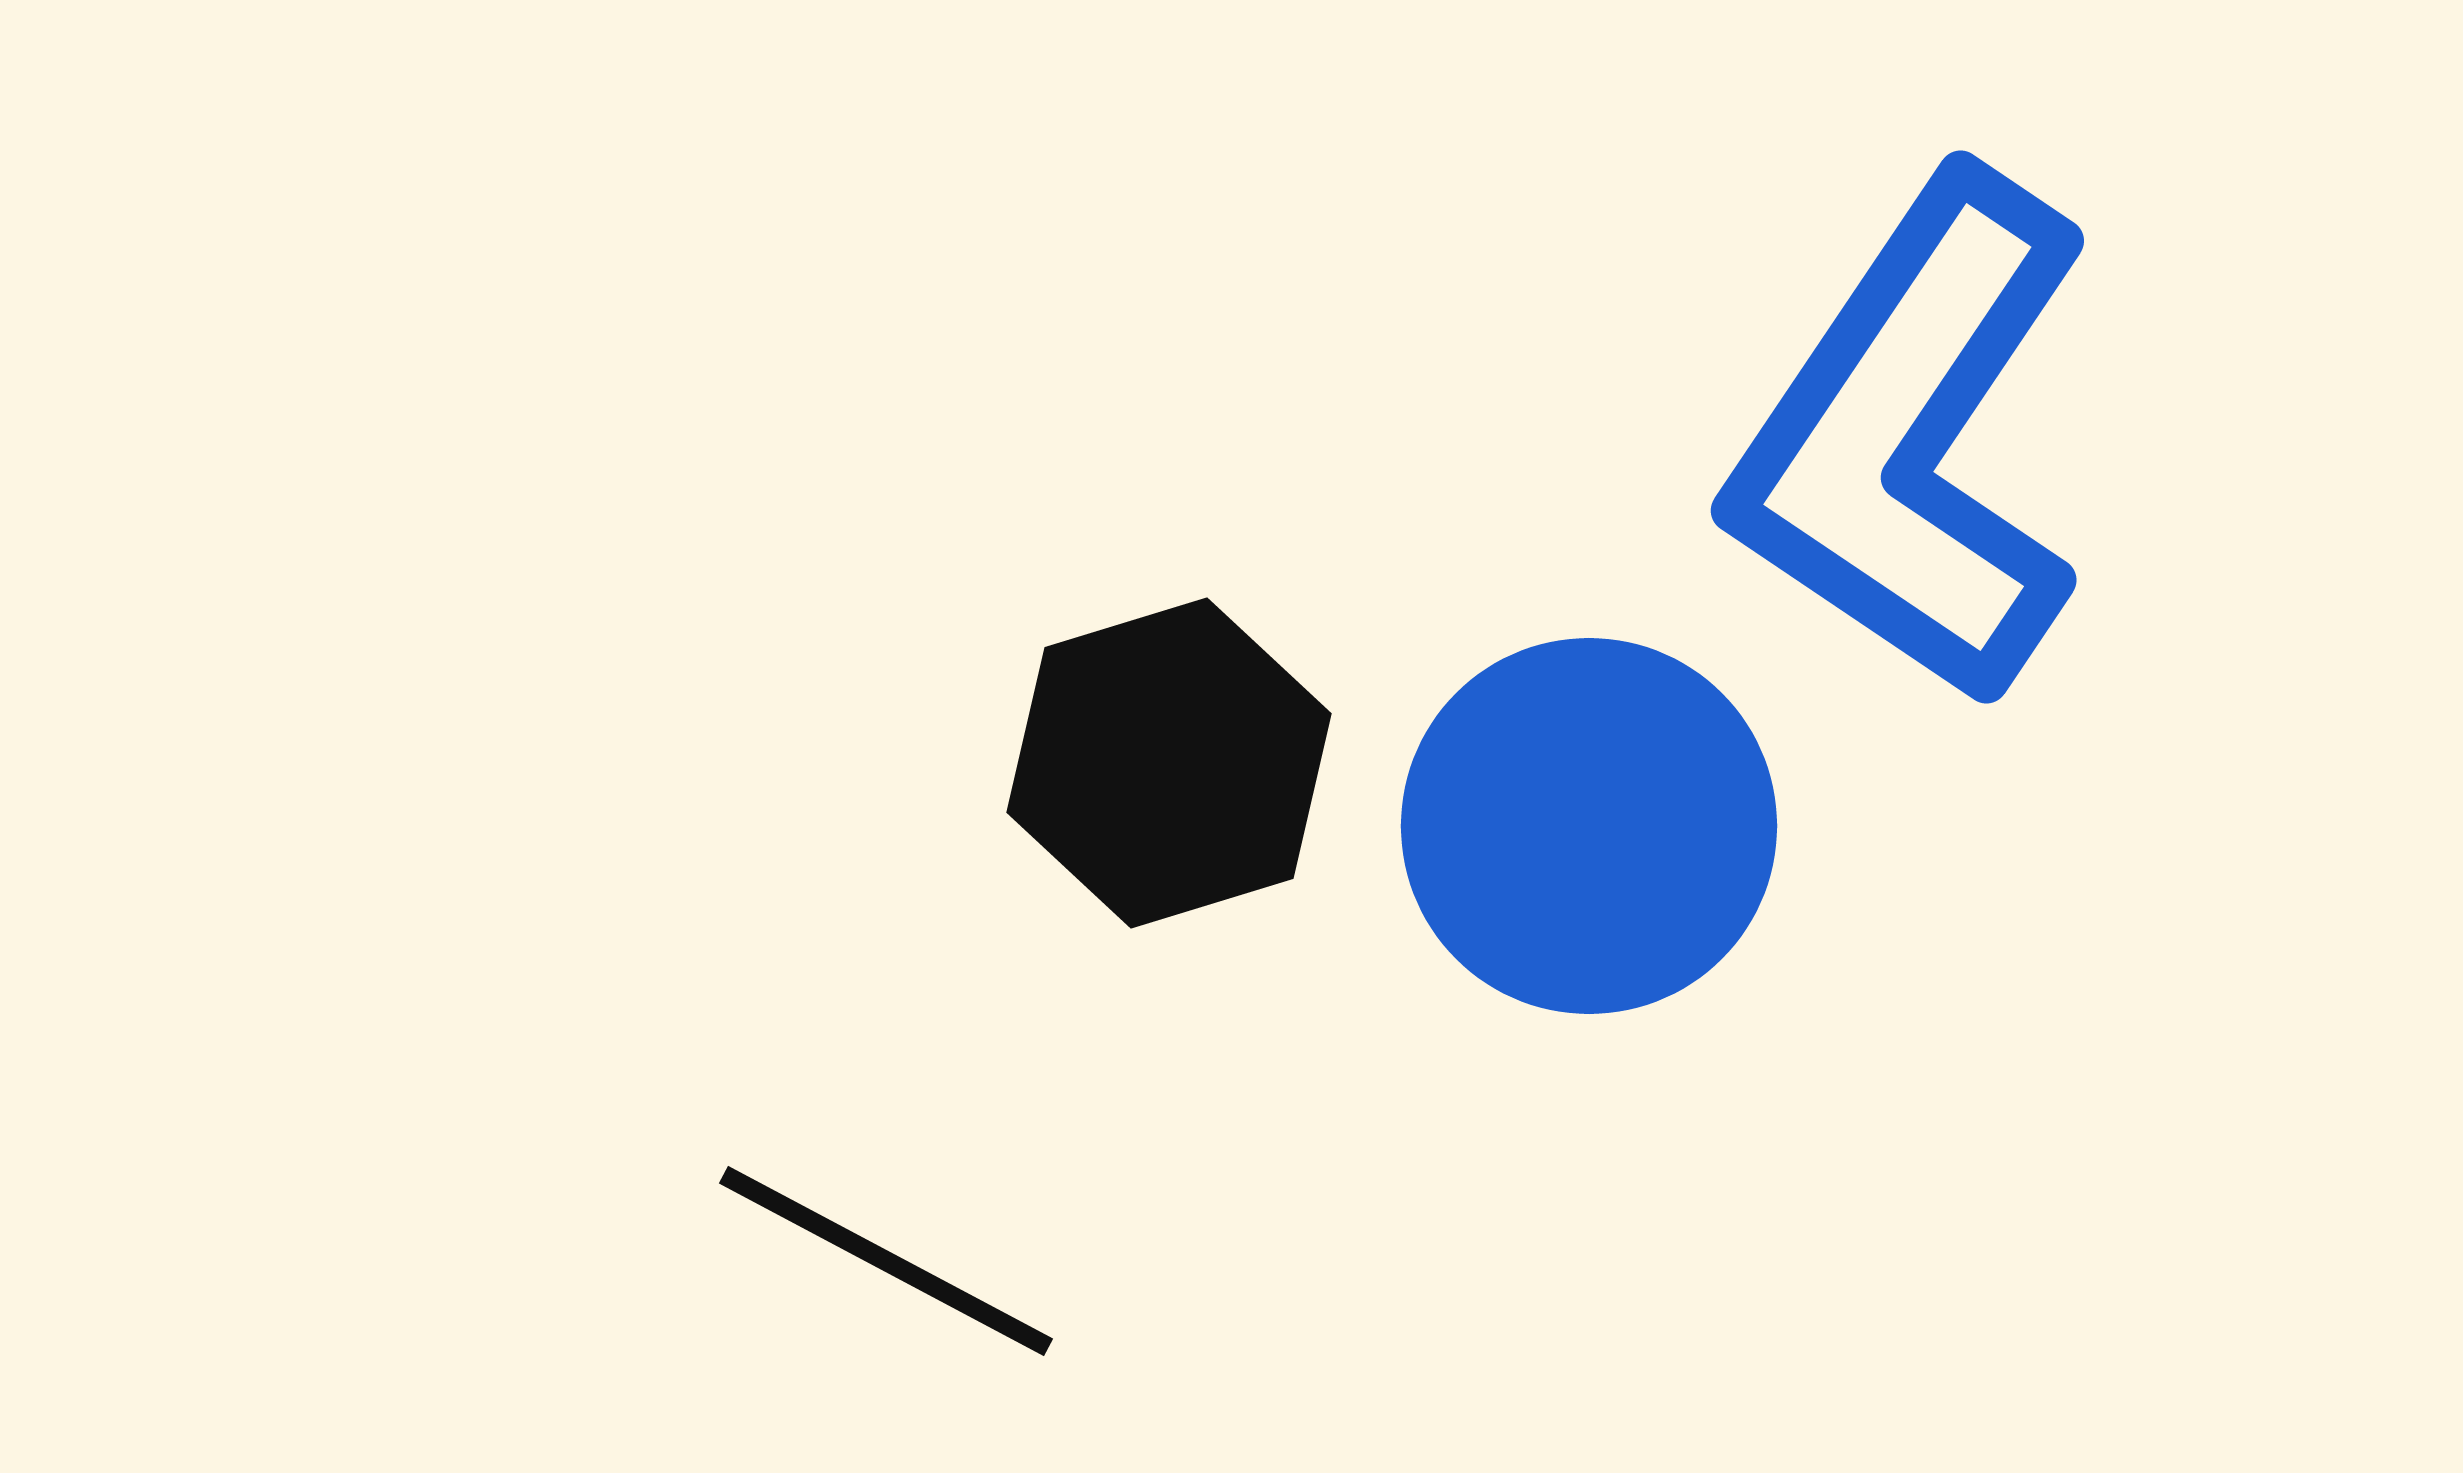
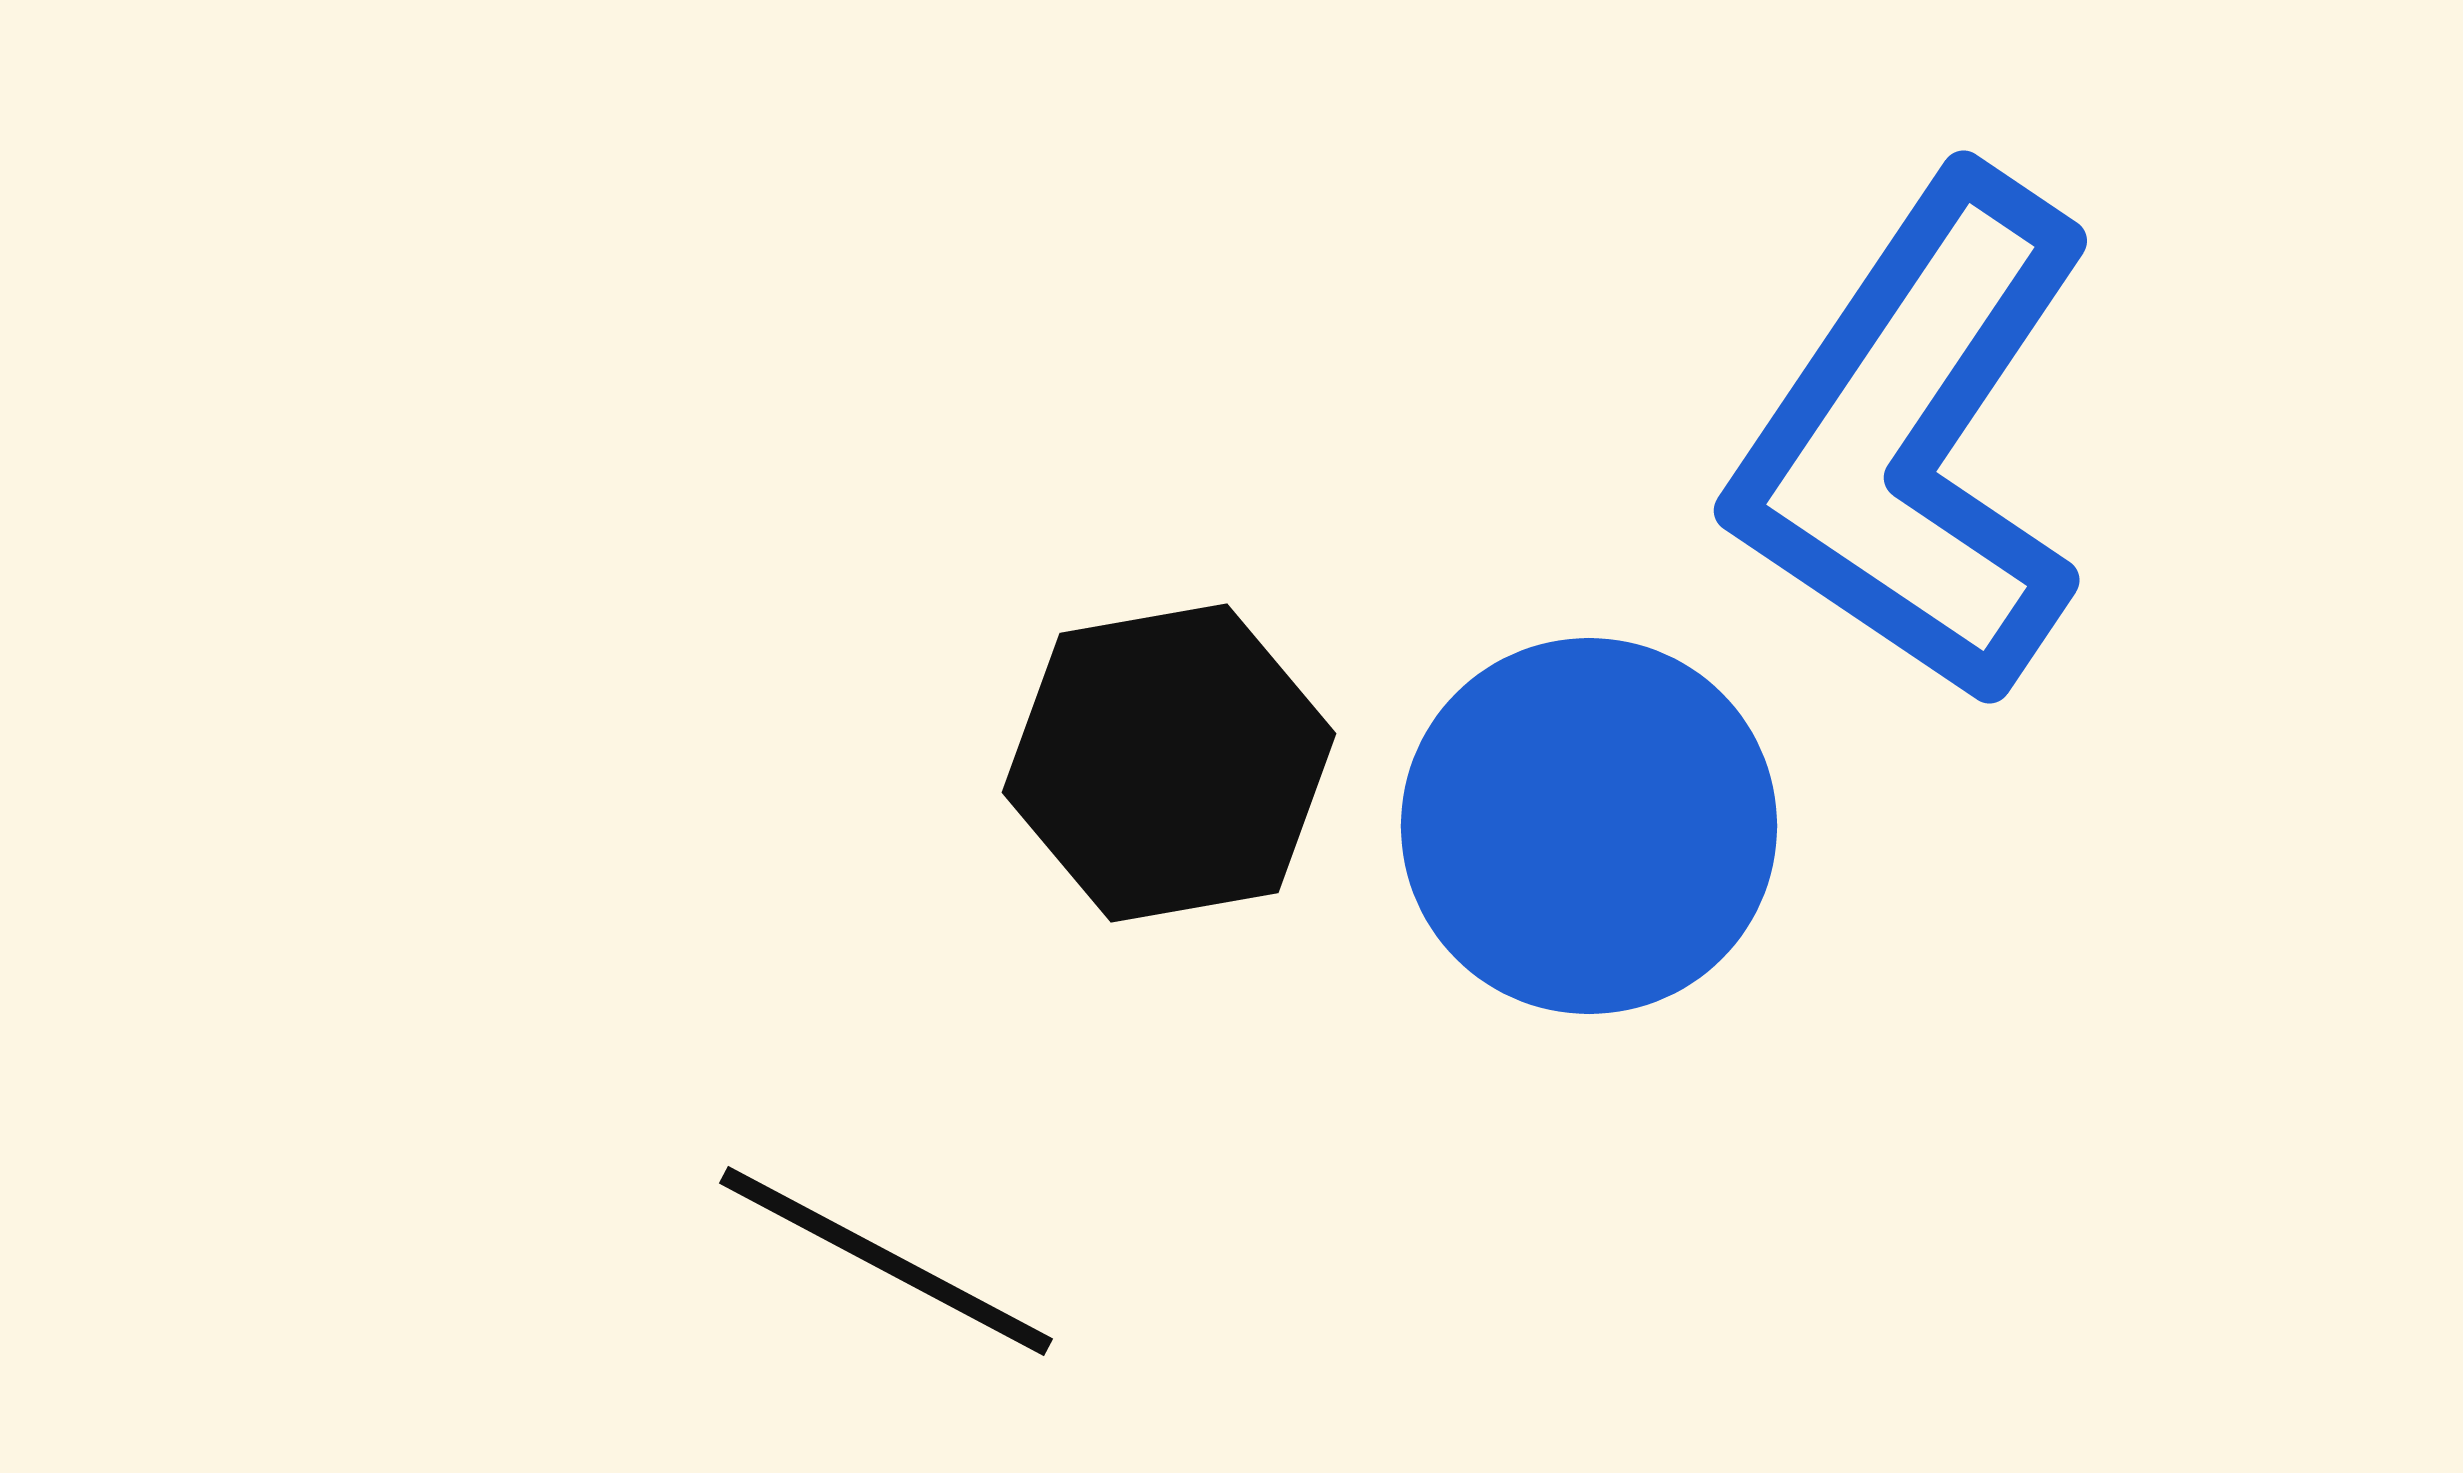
blue L-shape: moved 3 px right
black hexagon: rotated 7 degrees clockwise
